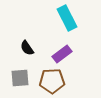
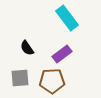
cyan rectangle: rotated 10 degrees counterclockwise
